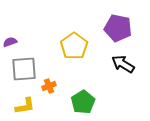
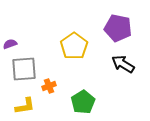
purple semicircle: moved 2 px down
